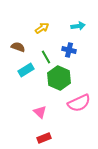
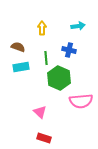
yellow arrow: rotated 56 degrees counterclockwise
green line: moved 1 px down; rotated 24 degrees clockwise
cyan rectangle: moved 5 px left, 3 px up; rotated 21 degrees clockwise
pink semicircle: moved 2 px right, 2 px up; rotated 20 degrees clockwise
red rectangle: rotated 40 degrees clockwise
